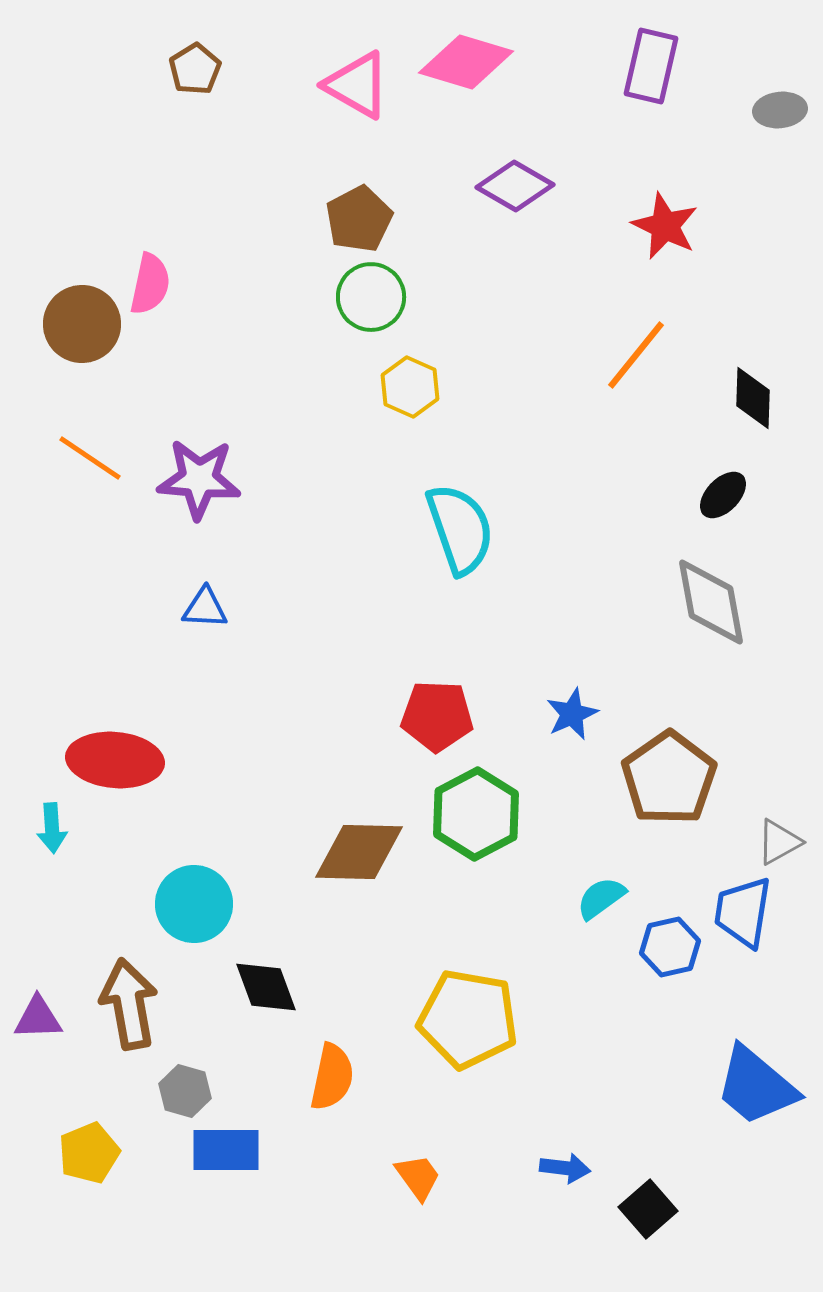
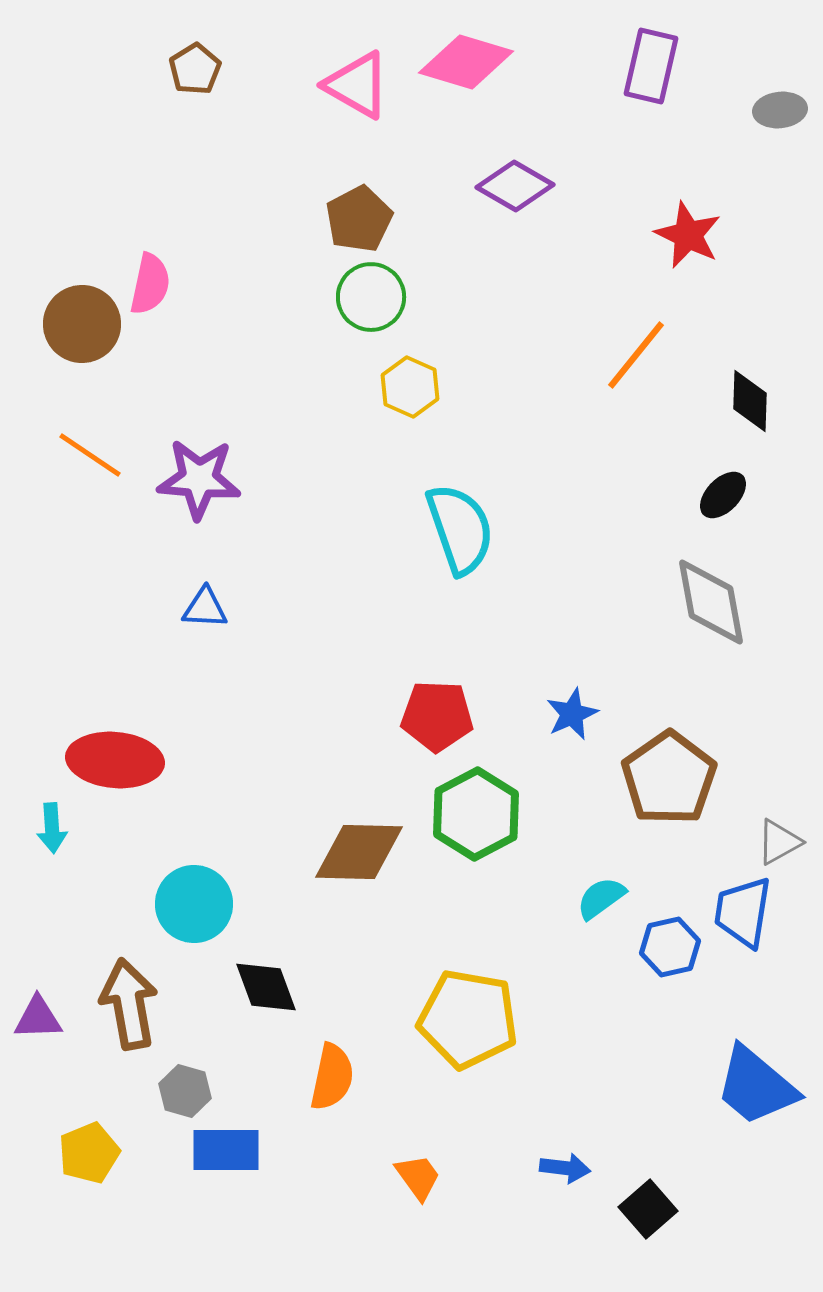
red star at (665, 226): moved 23 px right, 9 px down
black diamond at (753, 398): moved 3 px left, 3 px down
orange line at (90, 458): moved 3 px up
